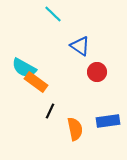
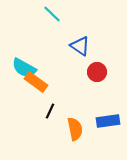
cyan line: moved 1 px left
